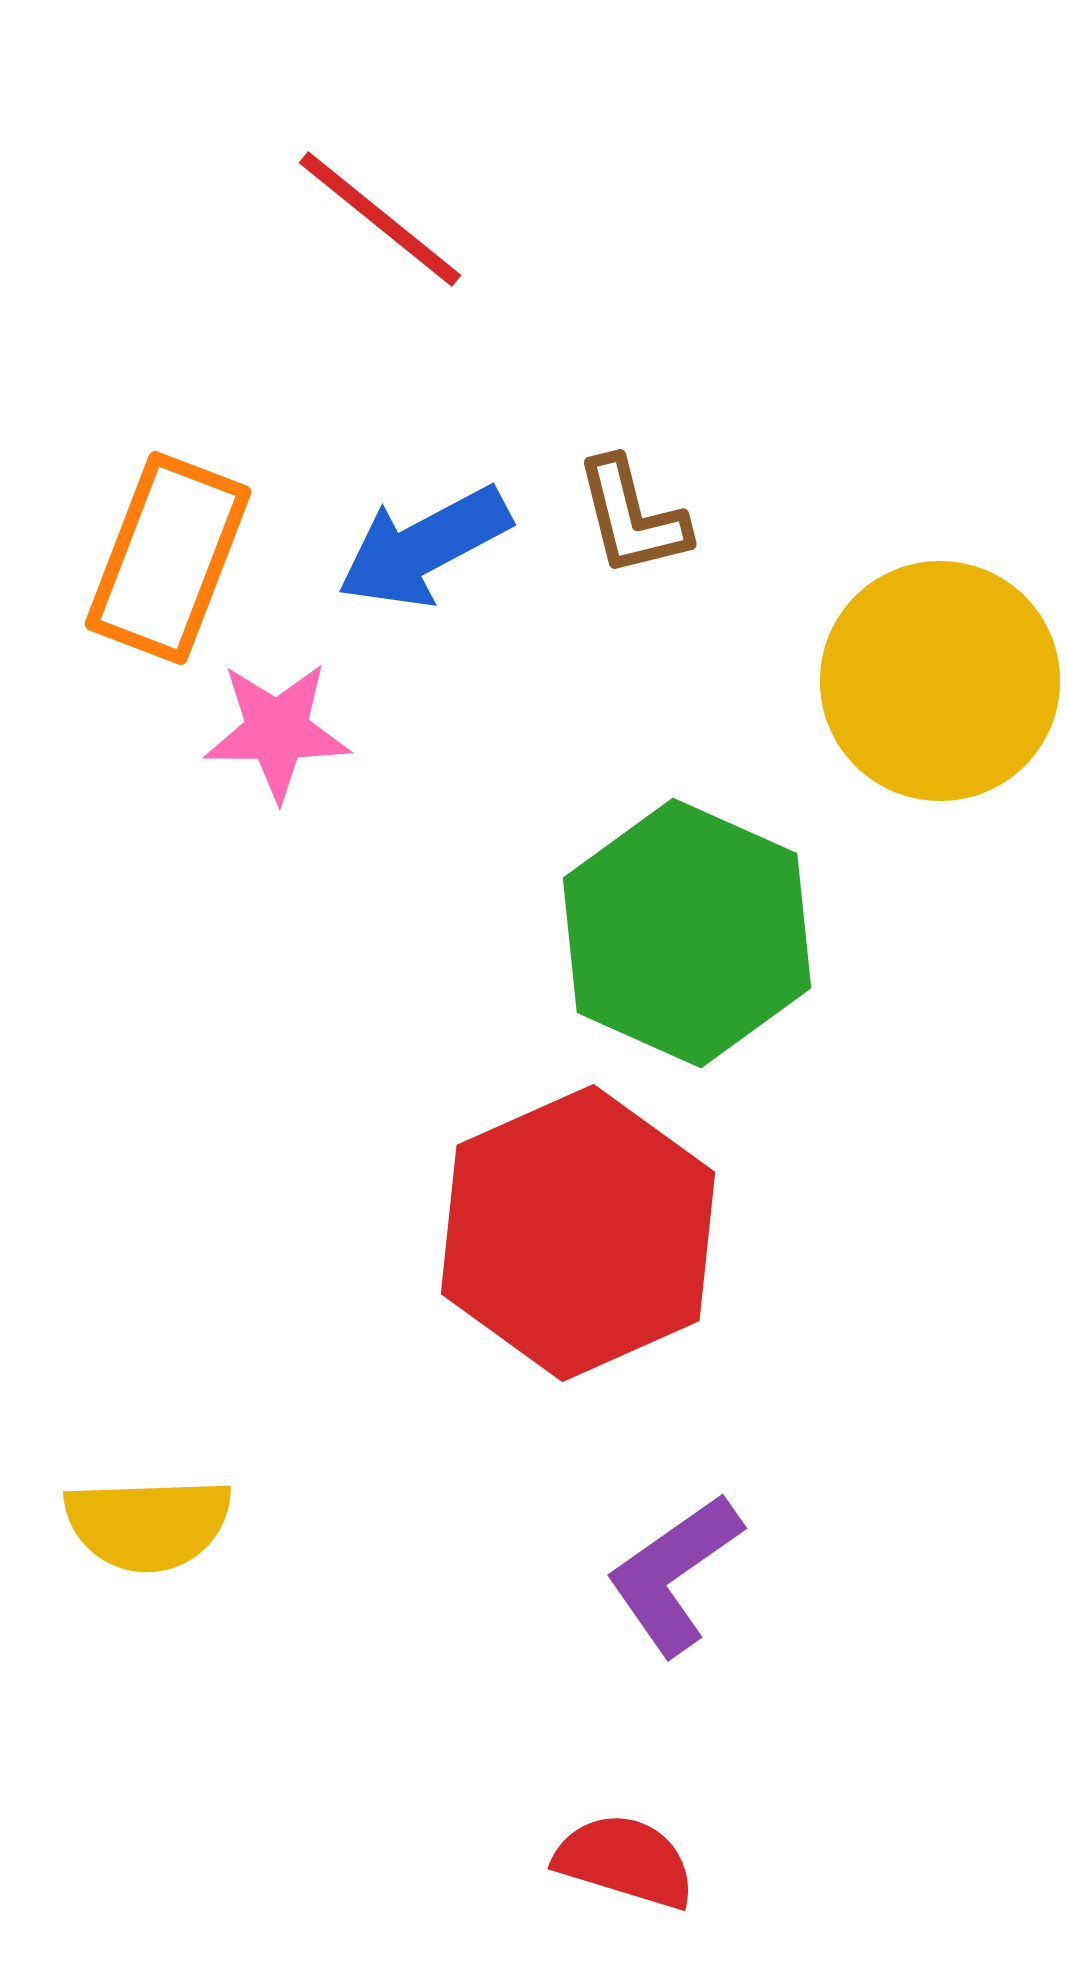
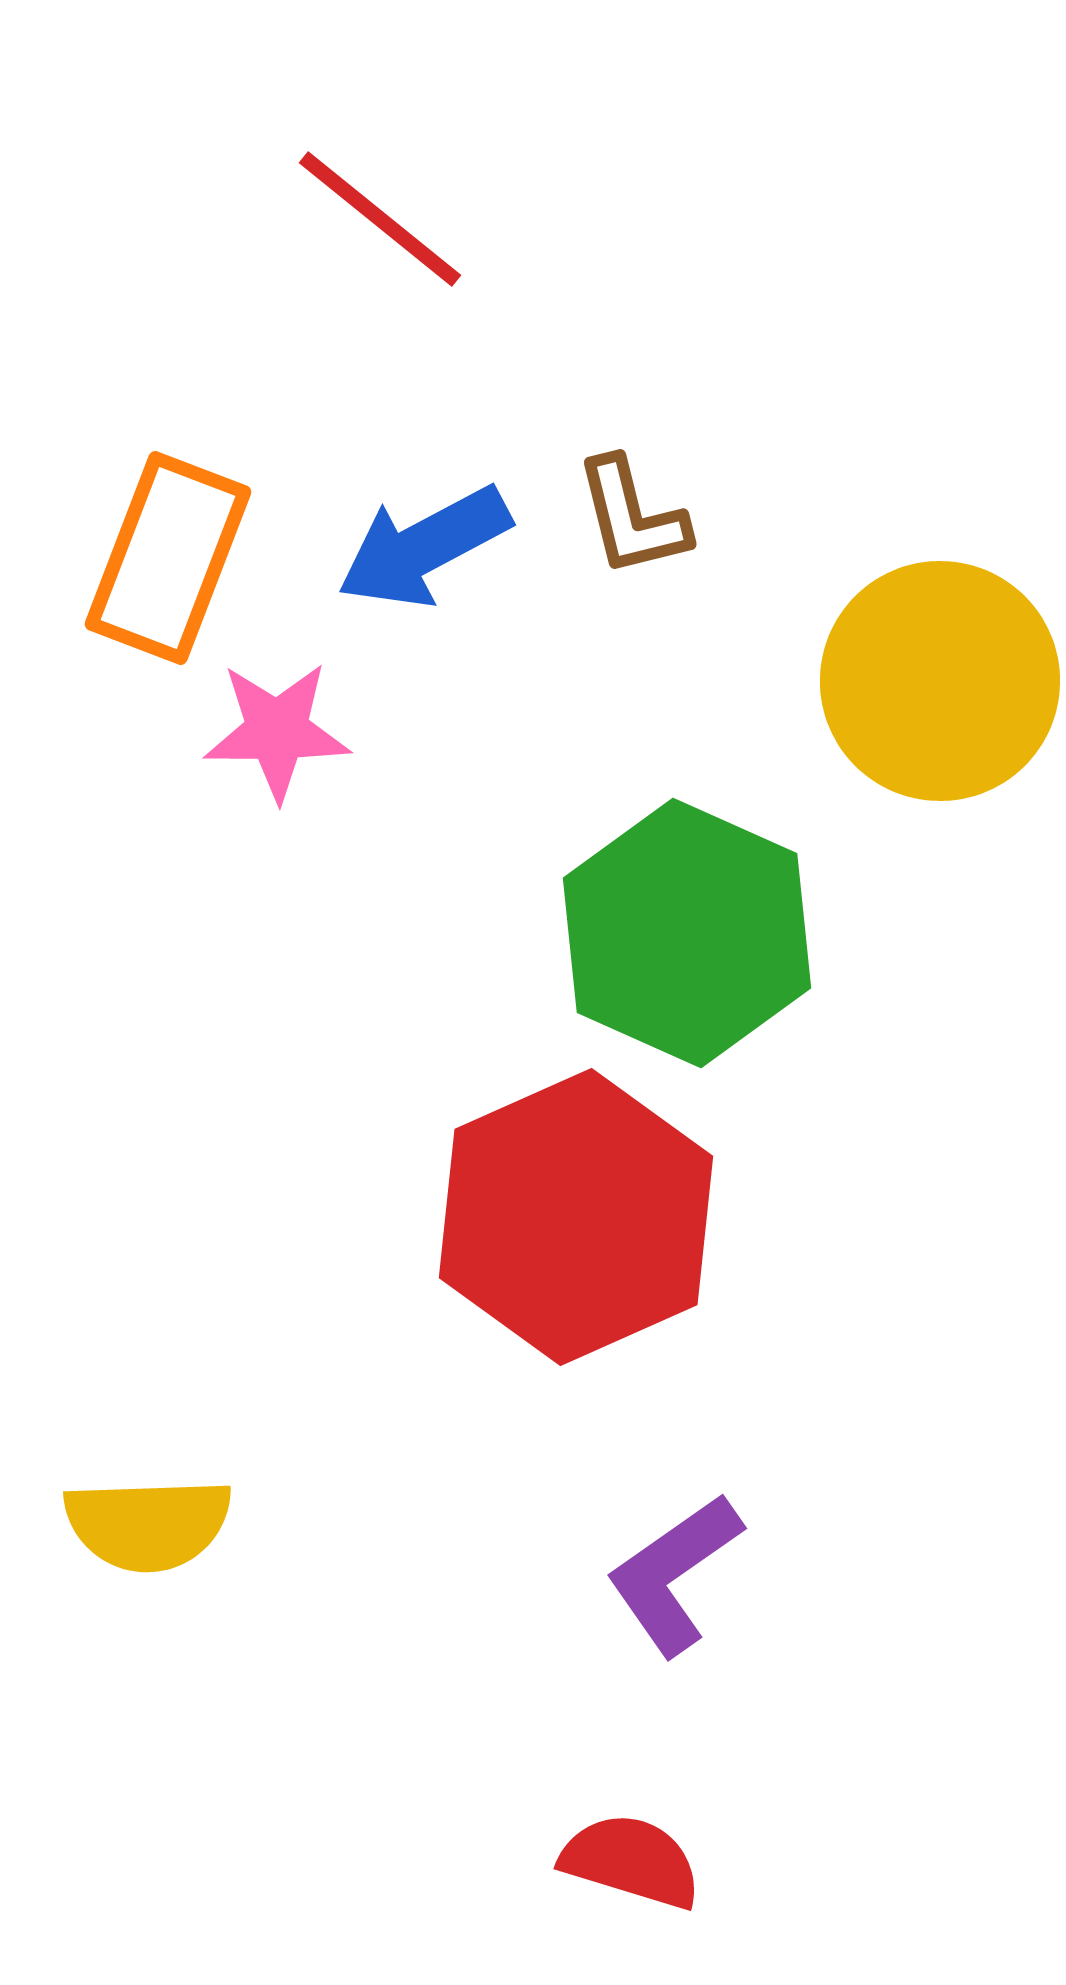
red hexagon: moved 2 px left, 16 px up
red semicircle: moved 6 px right
